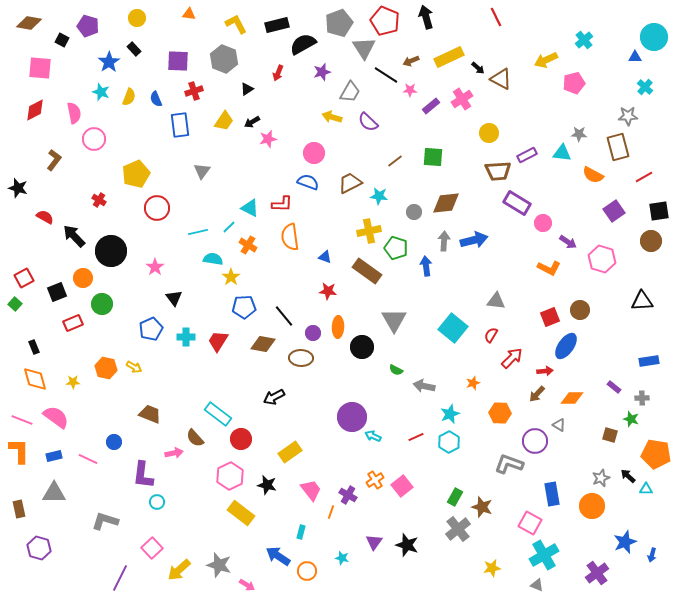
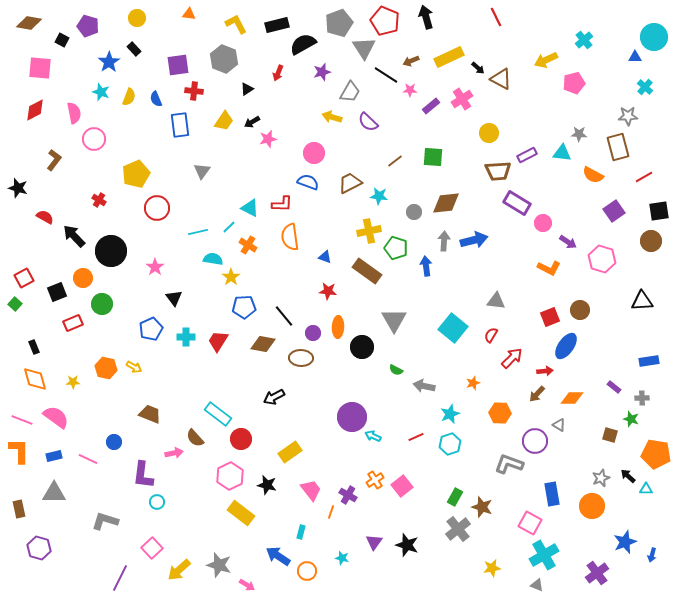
purple square at (178, 61): moved 4 px down; rotated 10 degrees counterclockwise
red cross at (194, 91): rotated 24 degrees clockwise
cyan hexagon at (449, 442): moved 1 px right, 2 px down; rotated 10 degrees clockwise
